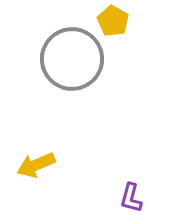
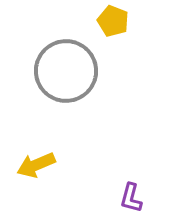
yellow pentagon: rotated 8 degrees counterclockwise
gray circle: moved 6 px left, 12 px down
